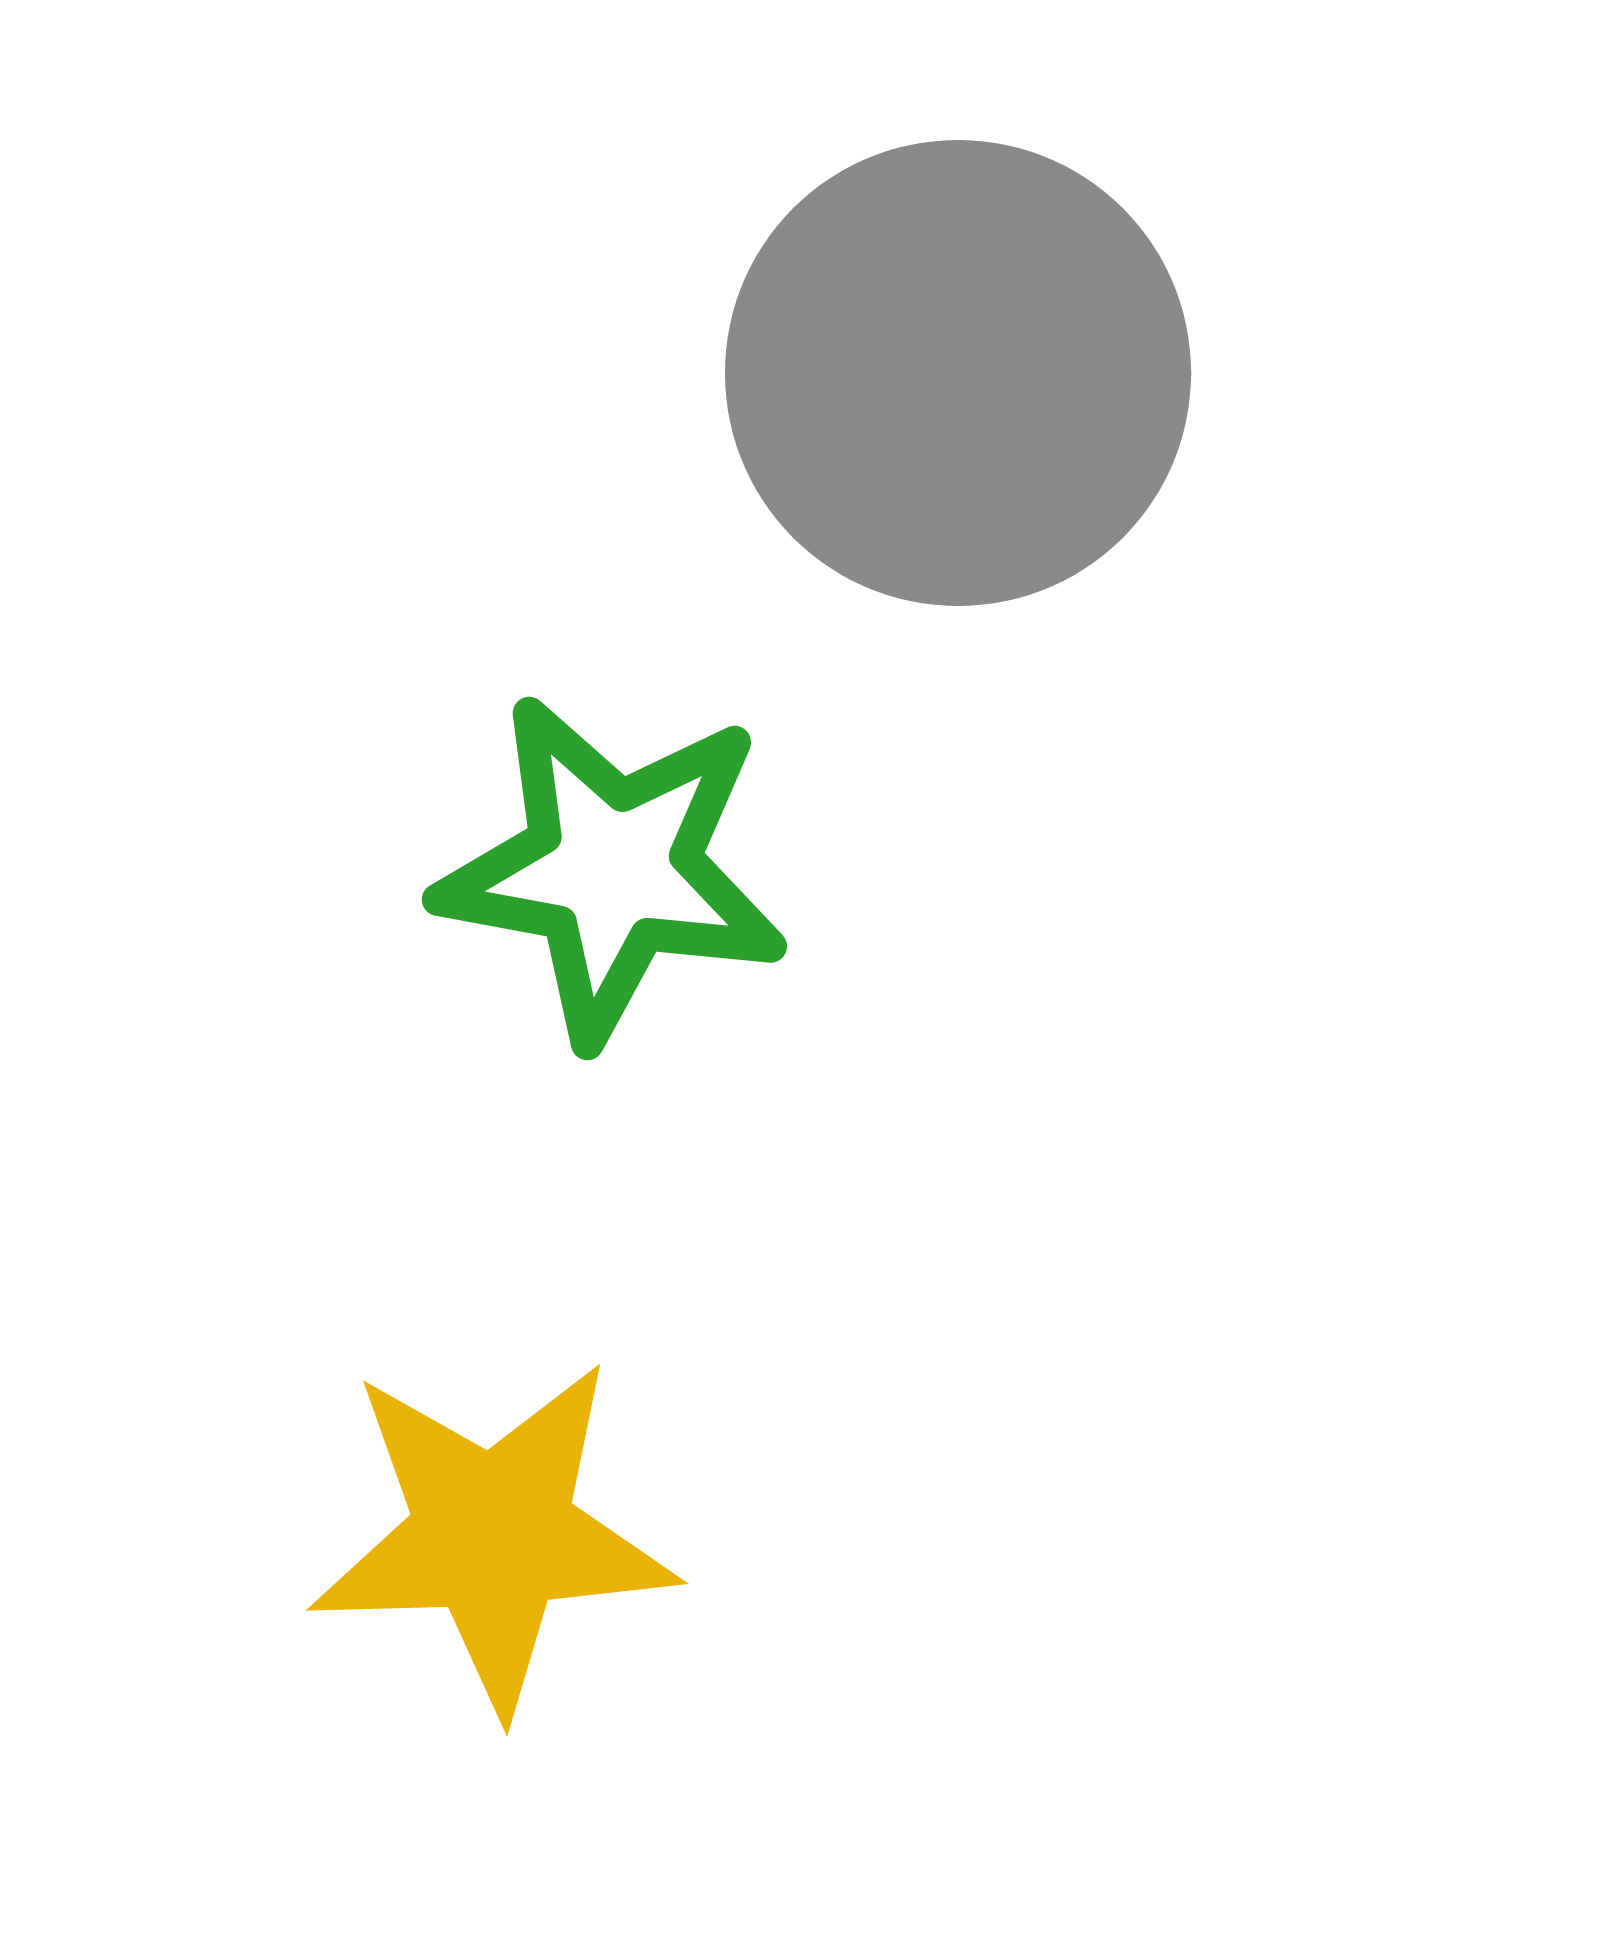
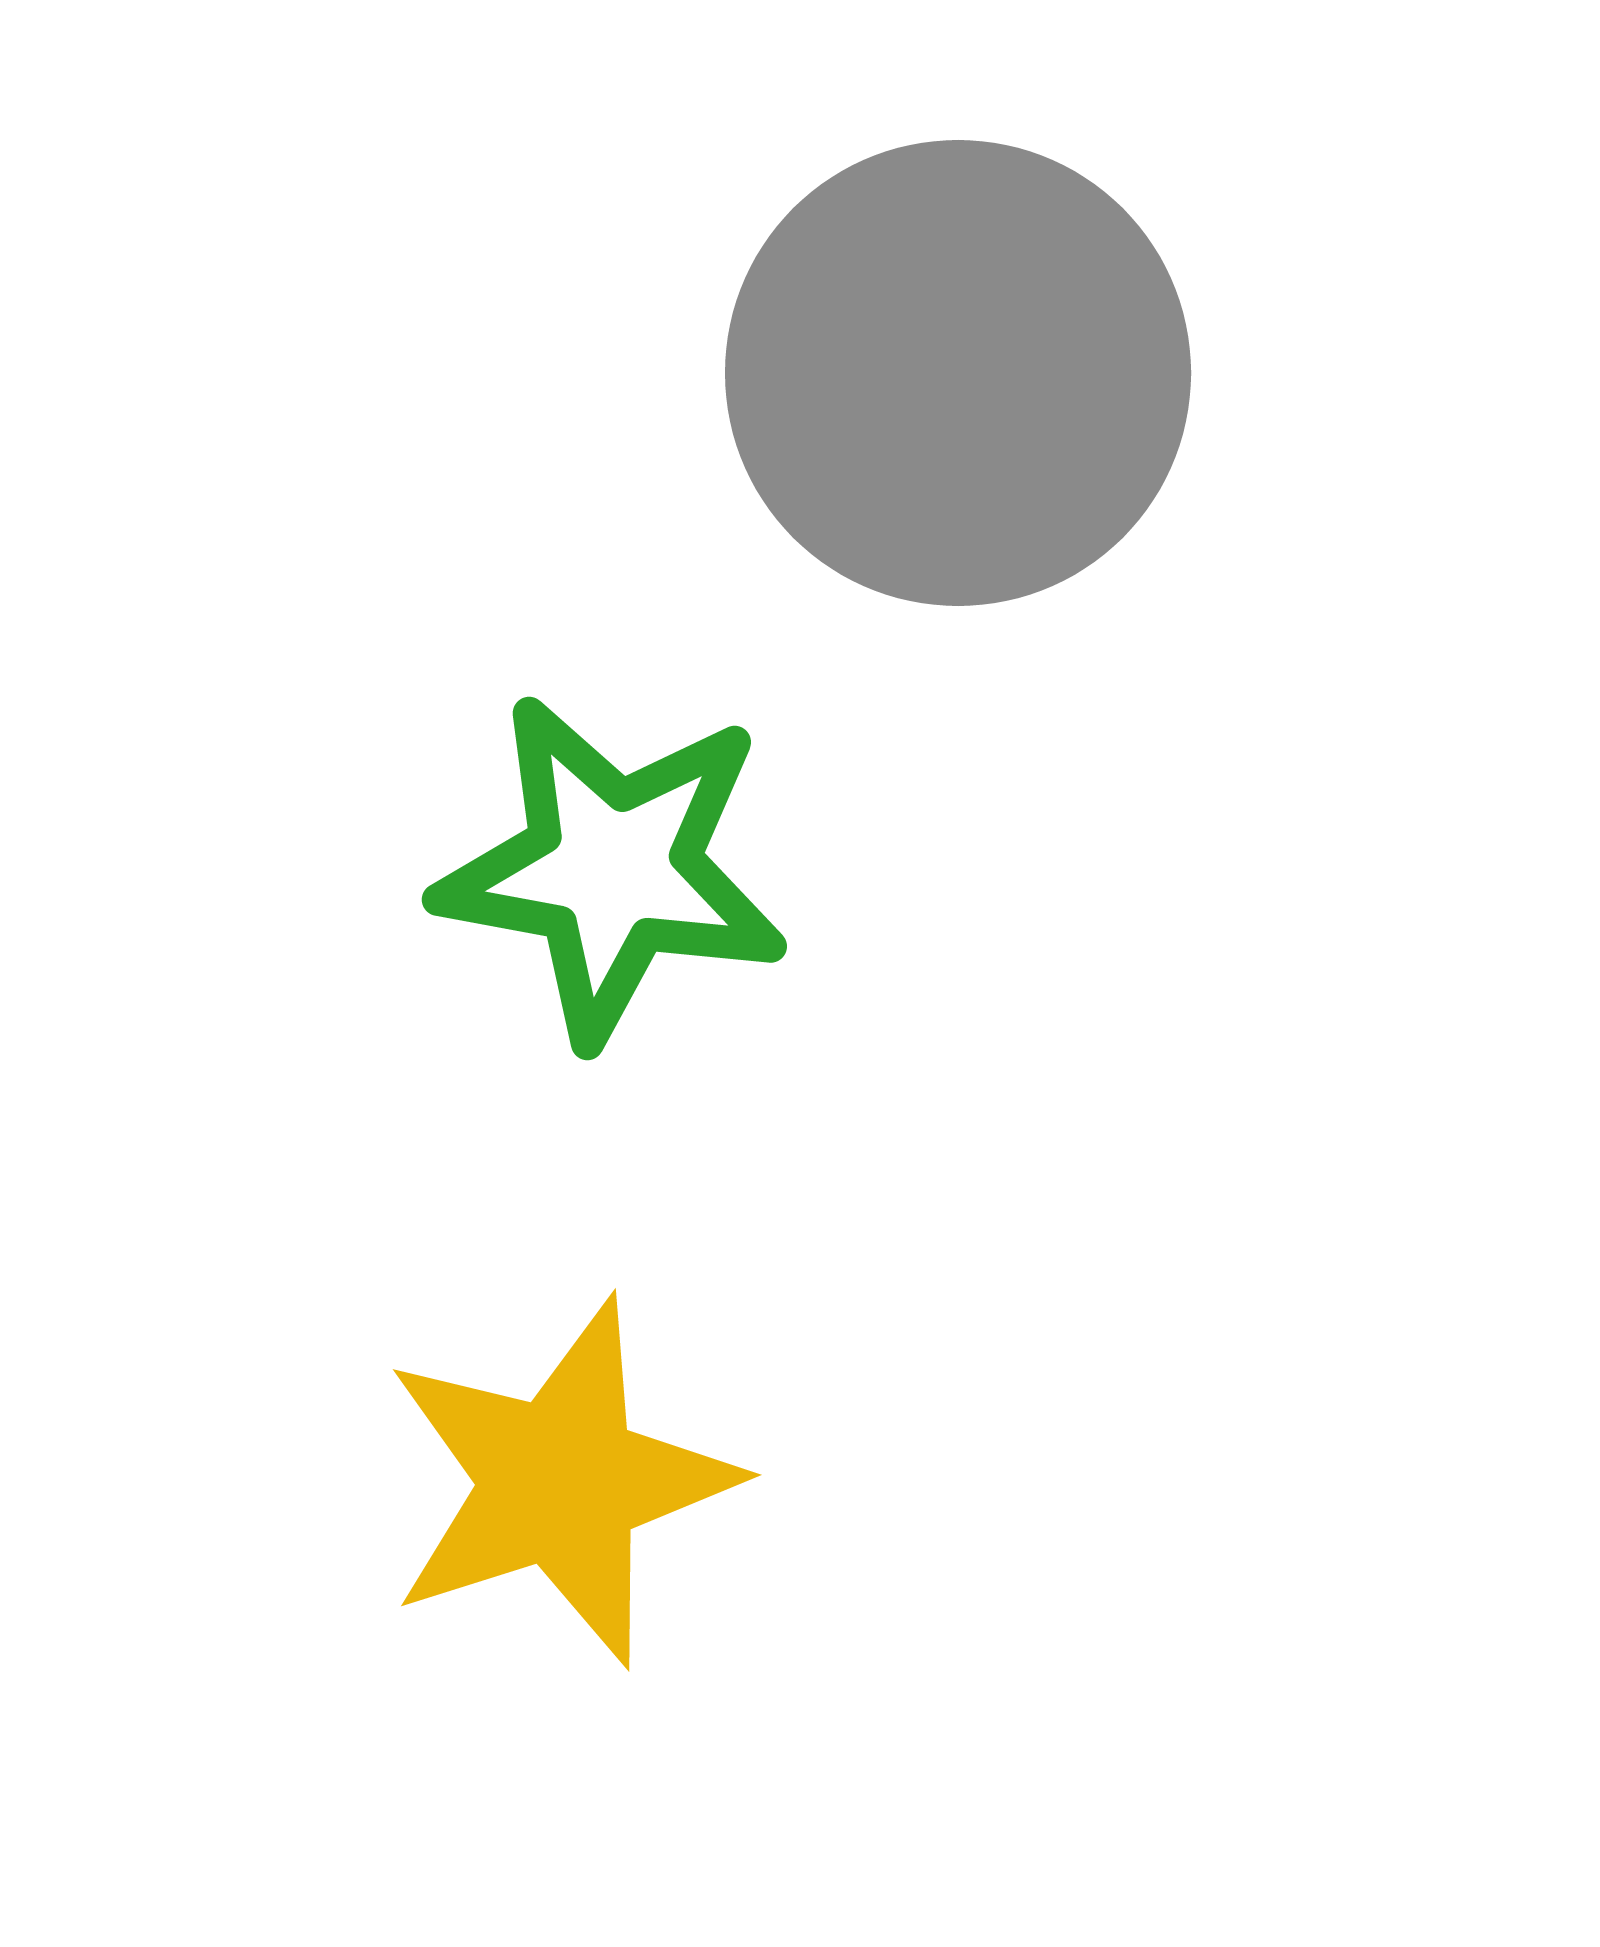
yellow star: moved 67 px right, 53 px up; rotated 16 degrees counterclockwise
